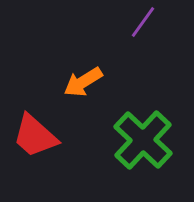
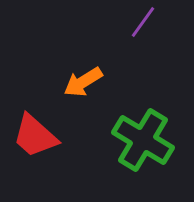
green cross: rotated 12 degrees counterclockwise
